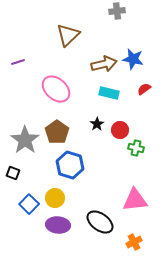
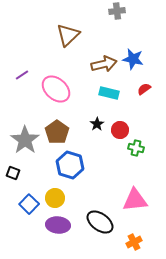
purple line: moved 4 px right, 13 px down; rotated 16 degrees counterclockwise
